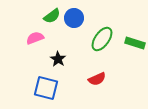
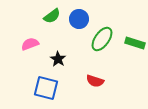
blue circle: moved 5 px right, 1 px down
pink semicircle: moved 5 px left, 6 px down
red semicircle: moved 2 px left, 2 px down; rotated 42 degrees clockwise
